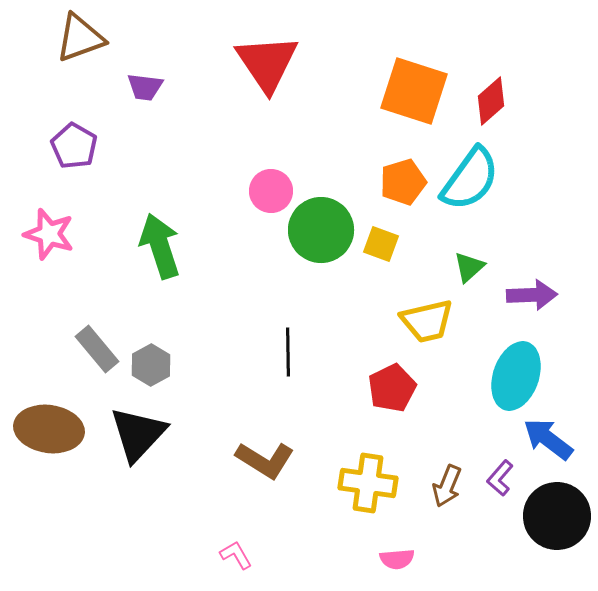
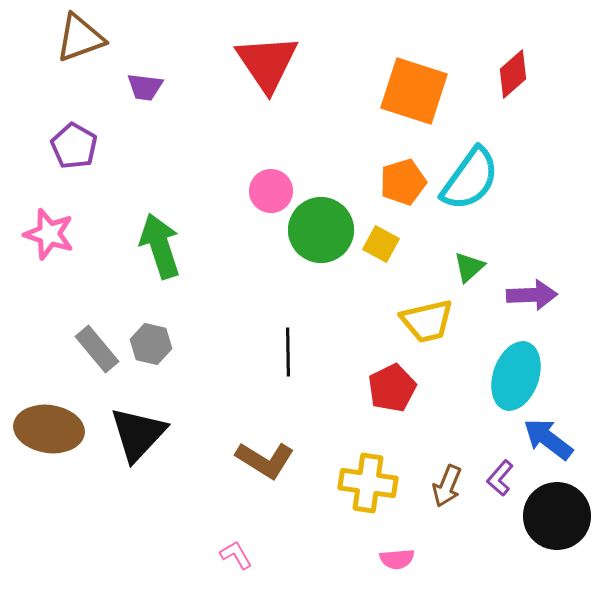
red diamond: moved 22 px right, 27 px up
yellow square: rotated 9 degrees clockwise
gray hexagon: moved 21 px up; rotated 18 degrees counterclockwise
